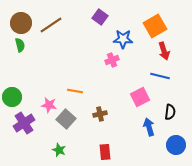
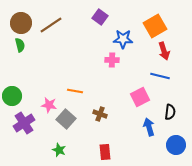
pink cross: rotated 24 degrees clockwise
green circle: moved 1 px up
brown cross: rotated 32 degrees clockwise
